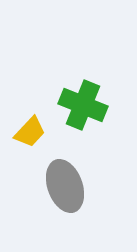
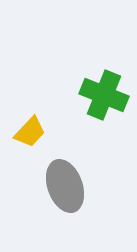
green cross: moved 21 px right, 10 px up
